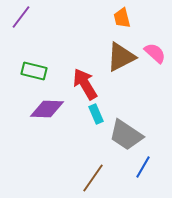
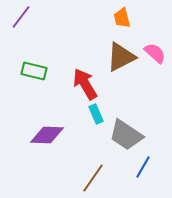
purple diamond: moved 26 px down
